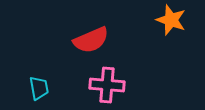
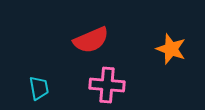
orange star: moved 29 px down
